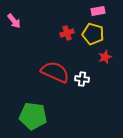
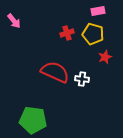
green pentagon: moved 4 px down
